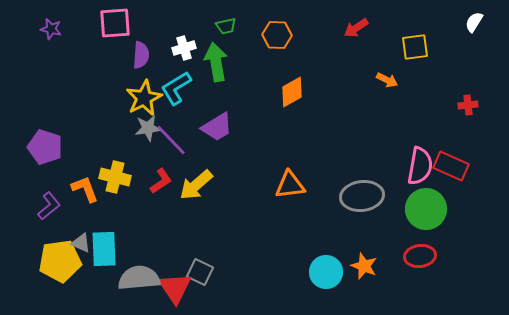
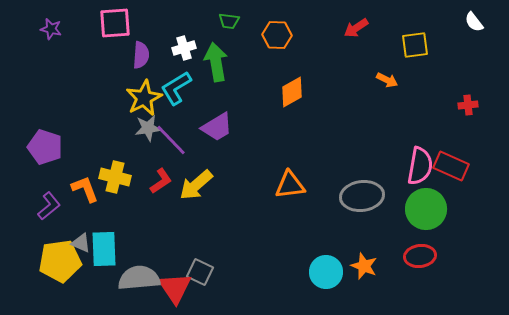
white semicircle: rotated 70 degrees counterclockwise
green trapezoid: moved 3 px right, 5 px up; rotated 20 degrees clockwise
yellow square: moved 2 px up
